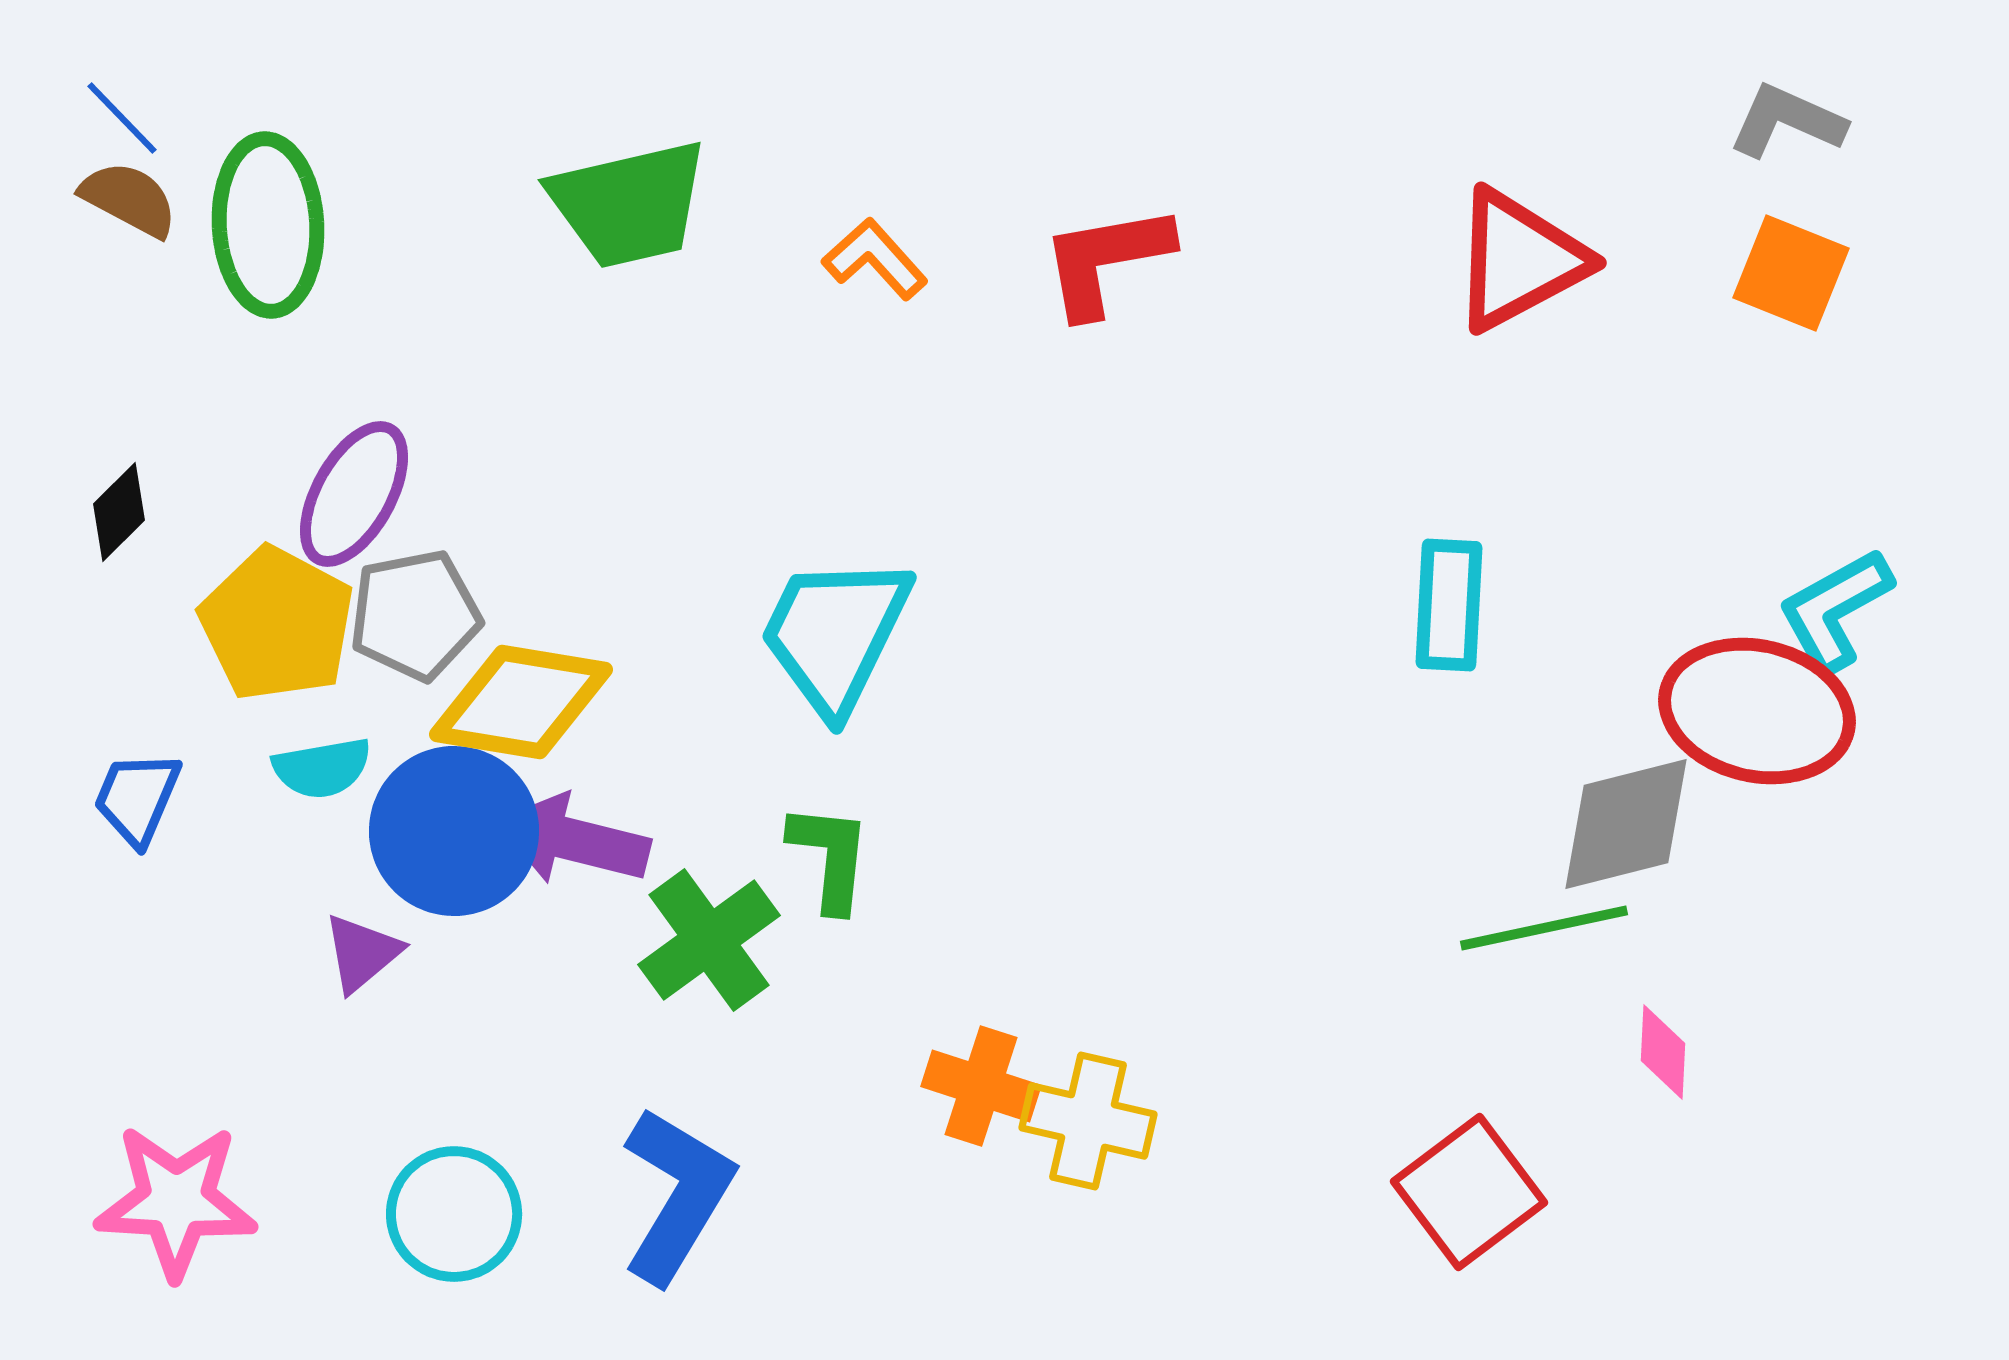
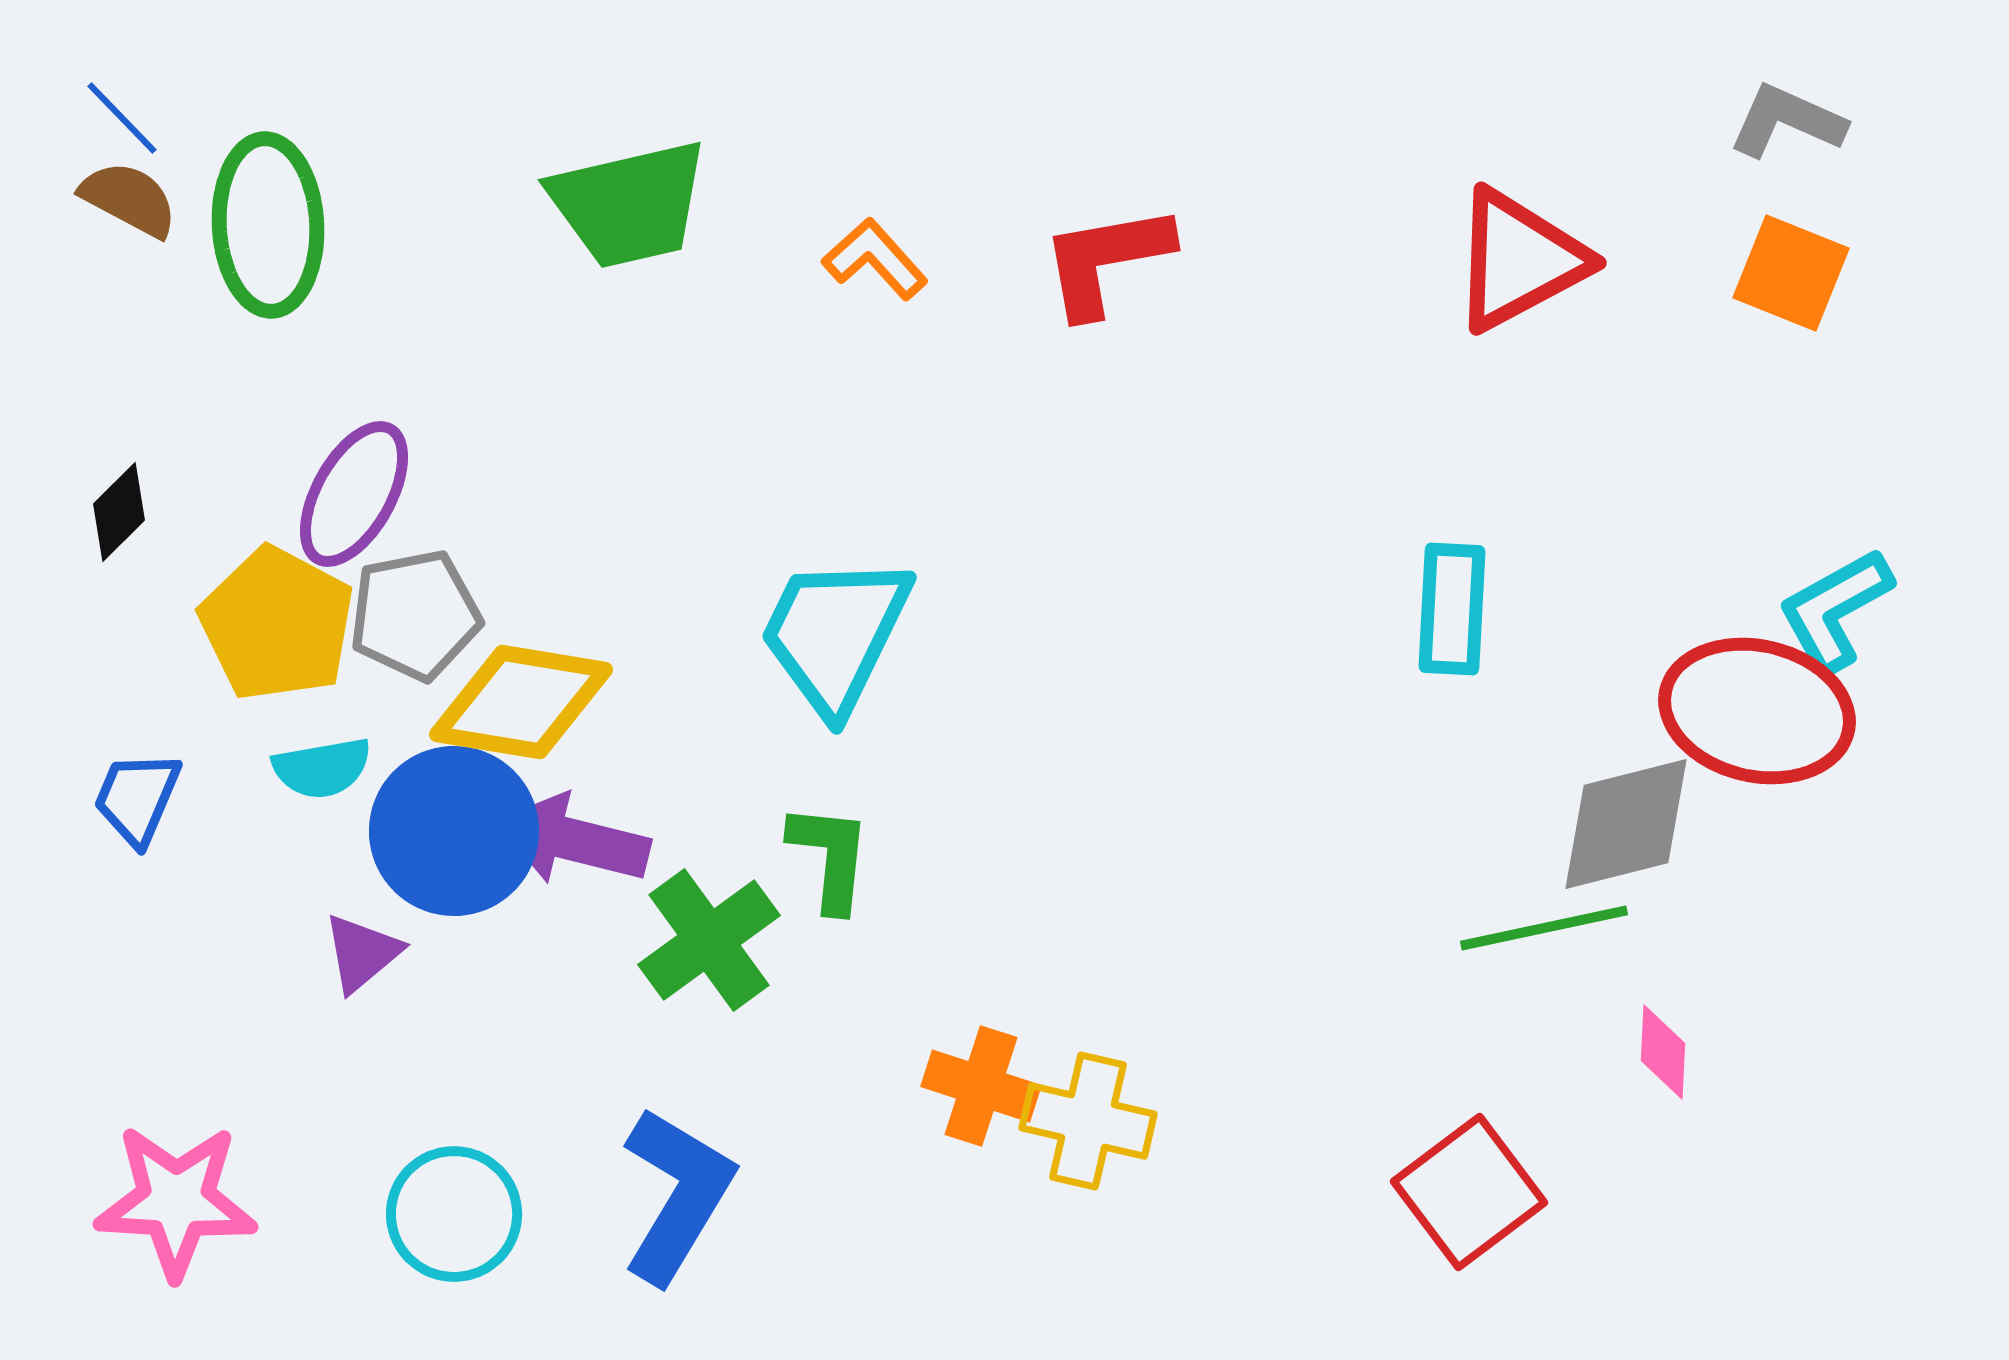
cyan rectangle: moved 3 px right, 4 px down
